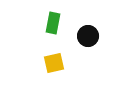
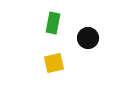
black circle: moved 2 px down
